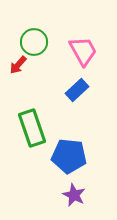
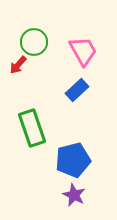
blue pentagon: moved 4 px right, 4 px down; rotated 20 degrees counterclockwise
